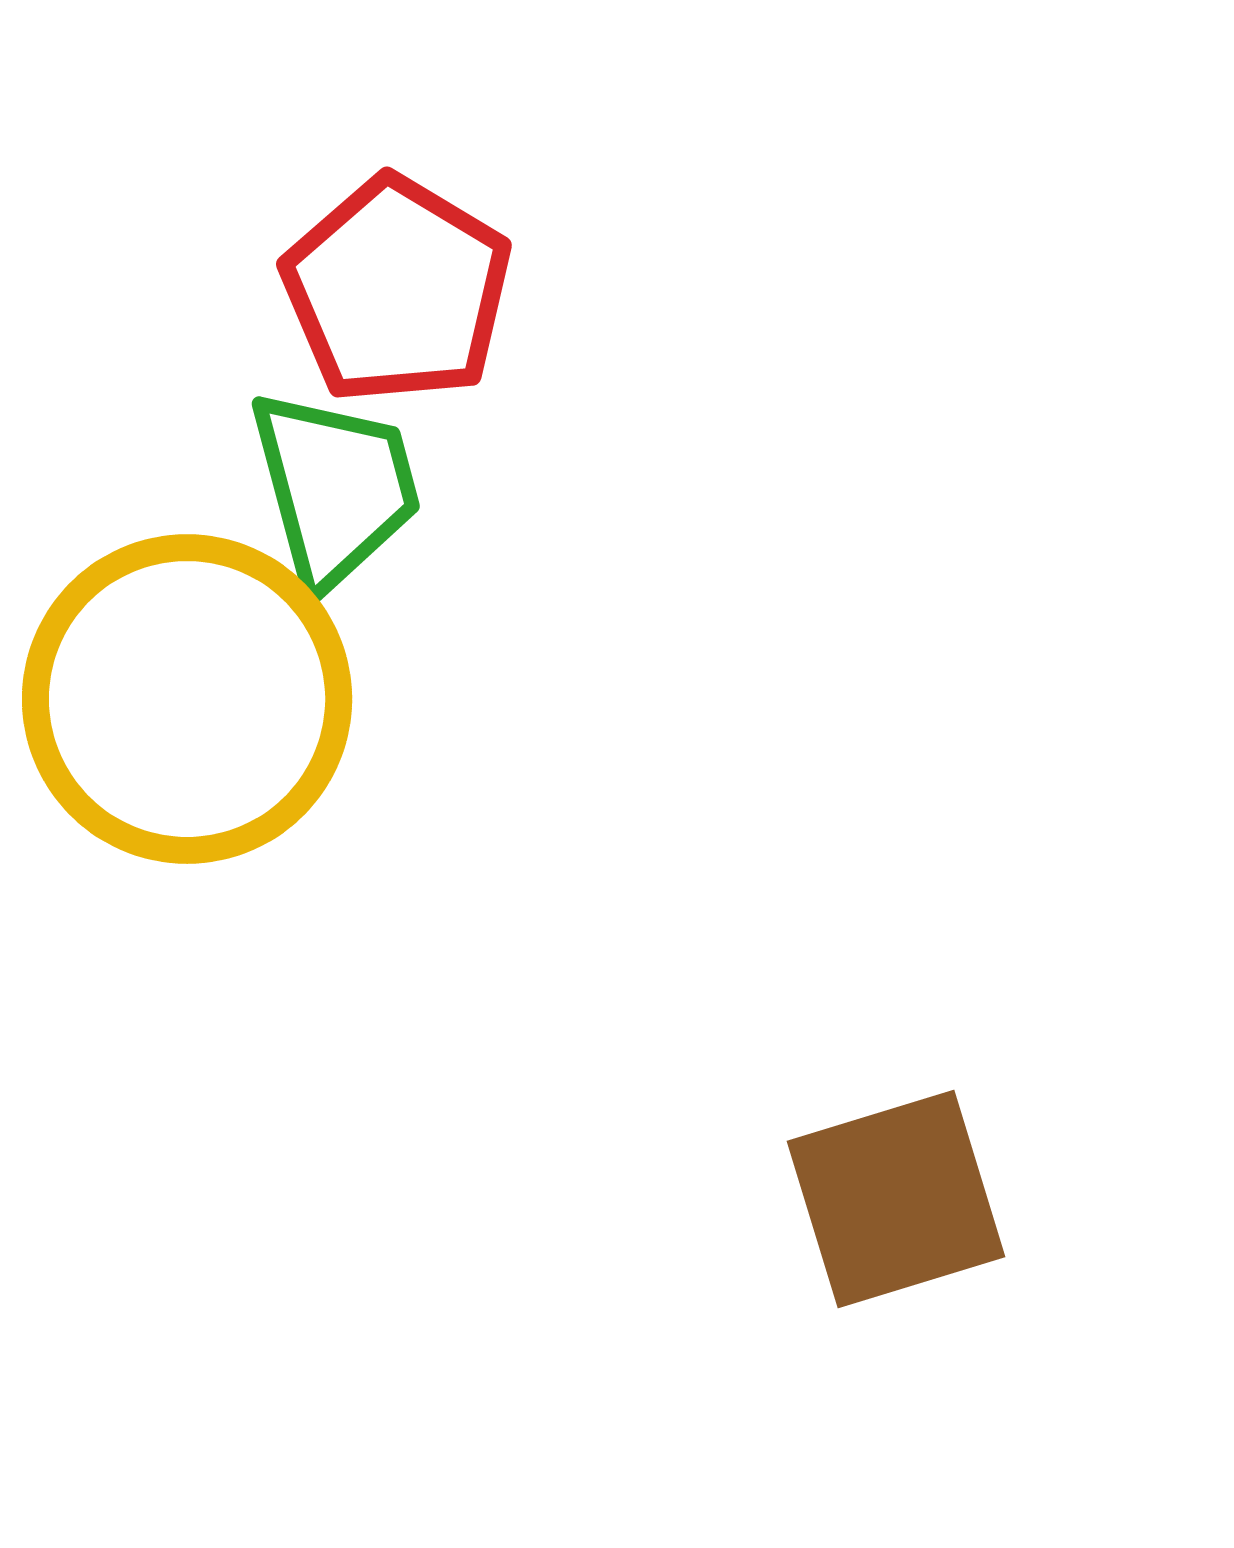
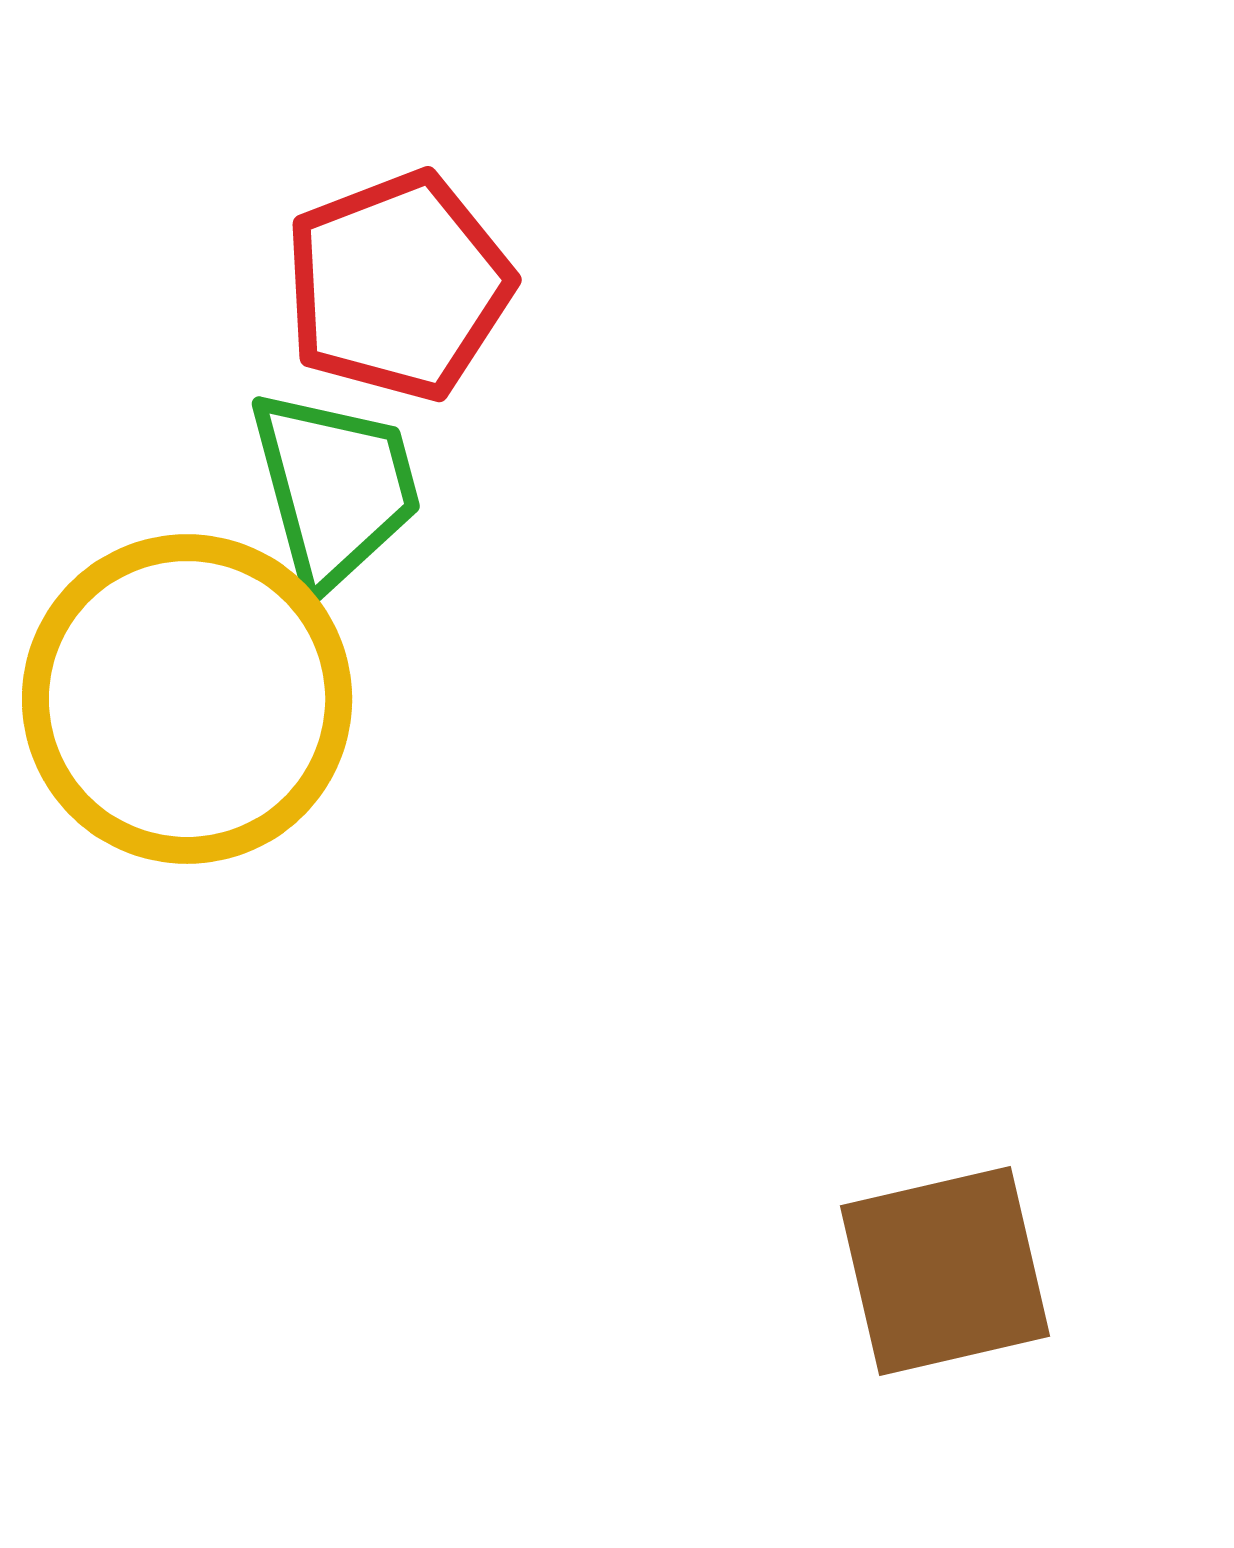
red pentagon: moved 1 px right, 4 px up; rotated 20 degrees clockwise
brown square: moved 49 px right, 72 px down; rotated 4 degrees clockwise
